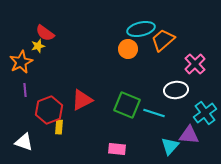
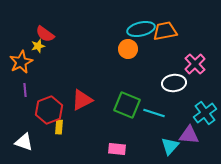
red semicircle: moved 1 px down
orange trapezoid: moved 2 px right, 9 px up; rotated 30 degrees clockwise
white ellipse: moved 2 px left, 7 px up
